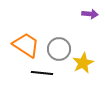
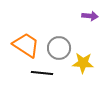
purple arrow: moved 2 px down
gray circle: moved 1 px up
yellow star: rotated 30 degrees clockwise
